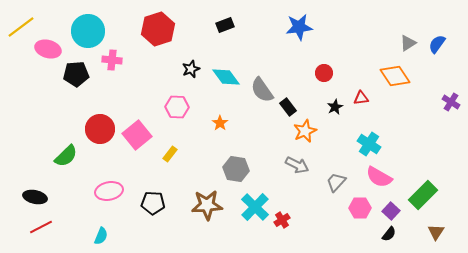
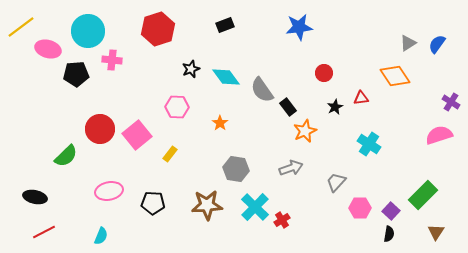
gray arrow at (297, 165): moved 6 px left, 3 px down; rotated 45 degrees counterclockwise
pink semicircle at (379, 177): moved 60 px right, 42 px up; rotated 132 degrees clockwise
red line at (41, 227): moved 3 px right, 5 px down
black semicircle at (389, 234): rotated 28 degrees counterclockwise
